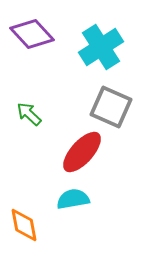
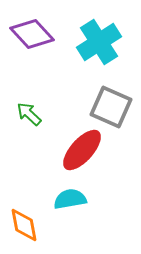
cyan cross: moved 2 px left, 5 px up
red ellipse: moved 2 px up
cyan semicircle: moved 3 px left
